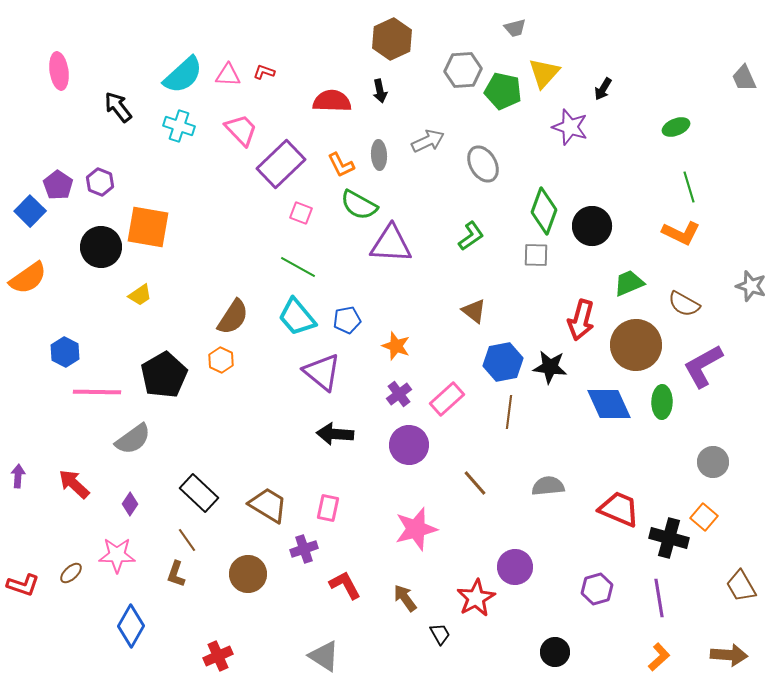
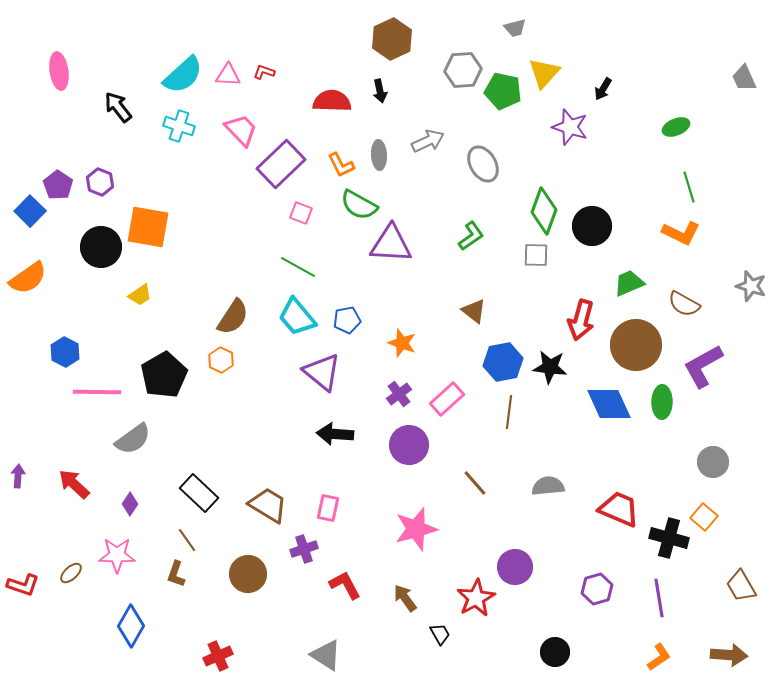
orange star at (396, 346): moved 6 px right, 3 px up
gray triangle at (324, 656): moved 2 px right, 1 px up
orange L-shape at (659, 657): rotated 8 degrees clockwise
